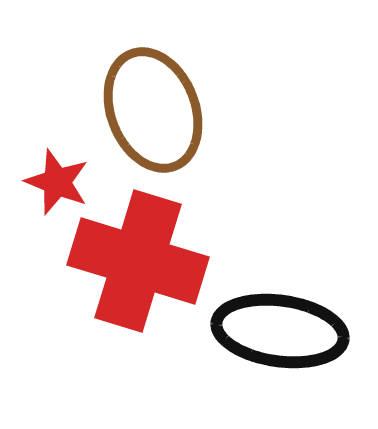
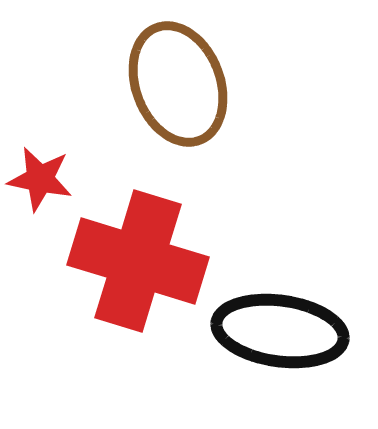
brown ellipse: moved 25 px right, 26 px up
red star: moved 17 px left, 3 px up; rotated 10 degrees counterclockwise
